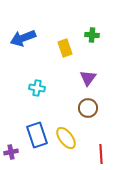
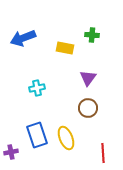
yellow rectangle: rotated 60 degrees counterclockwise
cyan cross: rotated 21 degrees counterclockwise
yellow ellipse: rotated 15 degrees clockwise
red line: moved 2 px right, 1 px up
